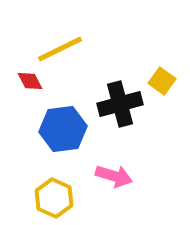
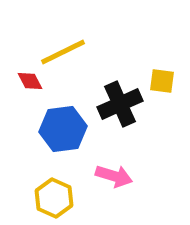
yellow line: moved 3 px right, 3 px down
yellow square: rotated 28 degrees counterclockwise
black cross: rotated 9 degrees counterclockwise
